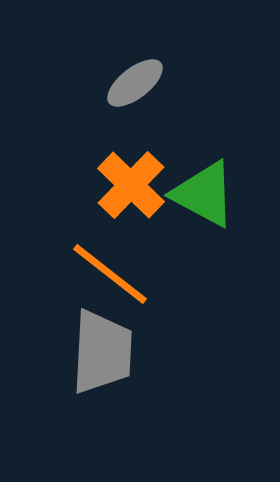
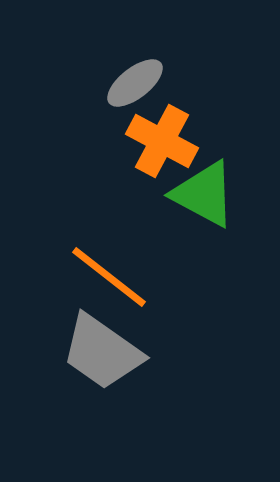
orange cross: moved 31 px right, 44 px up; rotated 16 degrees counterclockwise
orange line: moved 1 px left, 3 px down
gray trapezoid: rotated 122 degrees clockwise
